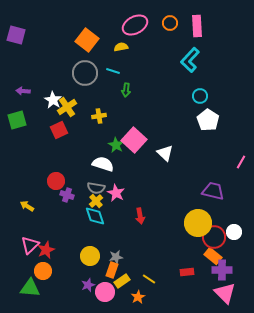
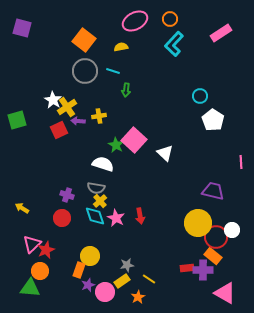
orange circle at (170, 23): moved 4 px up
pink ellipse at (135, 25): moved 4 px up
pink rectangle at (197, 26): moved 24 px right, 7 px down; rotated 60 degrees clockwise
purple square at (16, 35): moved 6 px right, 7 px up
orange square at (87, 40): moved 3 px left
cyan L-shape at (190, 60): moved 16 px left, 16 px up
gray circle at (85, 73): moved 2 px up
purple arrow at (23, 91): moved 55 px right, 30 px down
white pentagon at (208, 120): moved 5 px right
pink line at (241, 162): rotated 32 degrees counterclockwise
red circle at (56, 181): moved 6 px right, 37 px down
pink star at (116, 193): moved 25 px down
yellow cross at (96, 201): moved 4 px right
yellow arrow at (27, 206): moved 5 px left, 2 px down
white circle at (234, 232): moved 2 px left, 2 px up
red circle at (214, 237): moved 2 px right
pink triangle at (30, 245): moved 2 px right, 1 px up
gray star at (116, 257): moved 11 px right, 8 px down
orange rectangle at (112, 270): moved 33 px left
purple cross at (222, 270): moved 19 px left
orange circle at (43, 271): moved 3 px left
red rectangle at (187, 272): moved 4 px up
pink triangle at (225, 293): rotated 15 degrees counterclockwise
